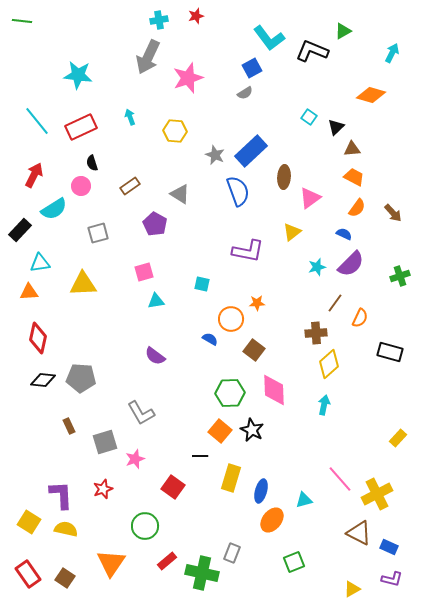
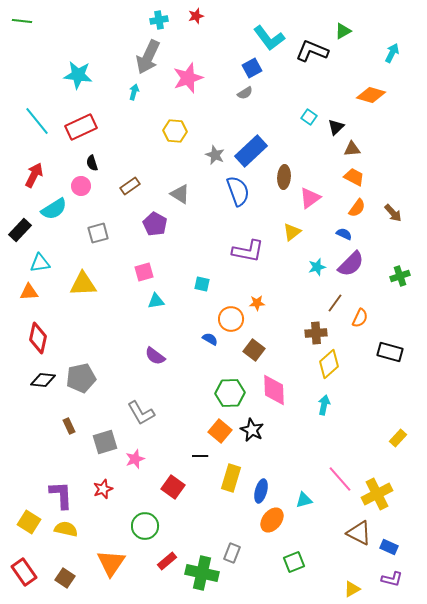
cyan arrow at (130, 117): moved 4 px right, 25 px up; rotated 35 degrees clockwise
gray pentagon at (81, 378): rotated 16 degrees counterclockwise
red rectangle at (28, 574): moved 4 px left, 2 px up
